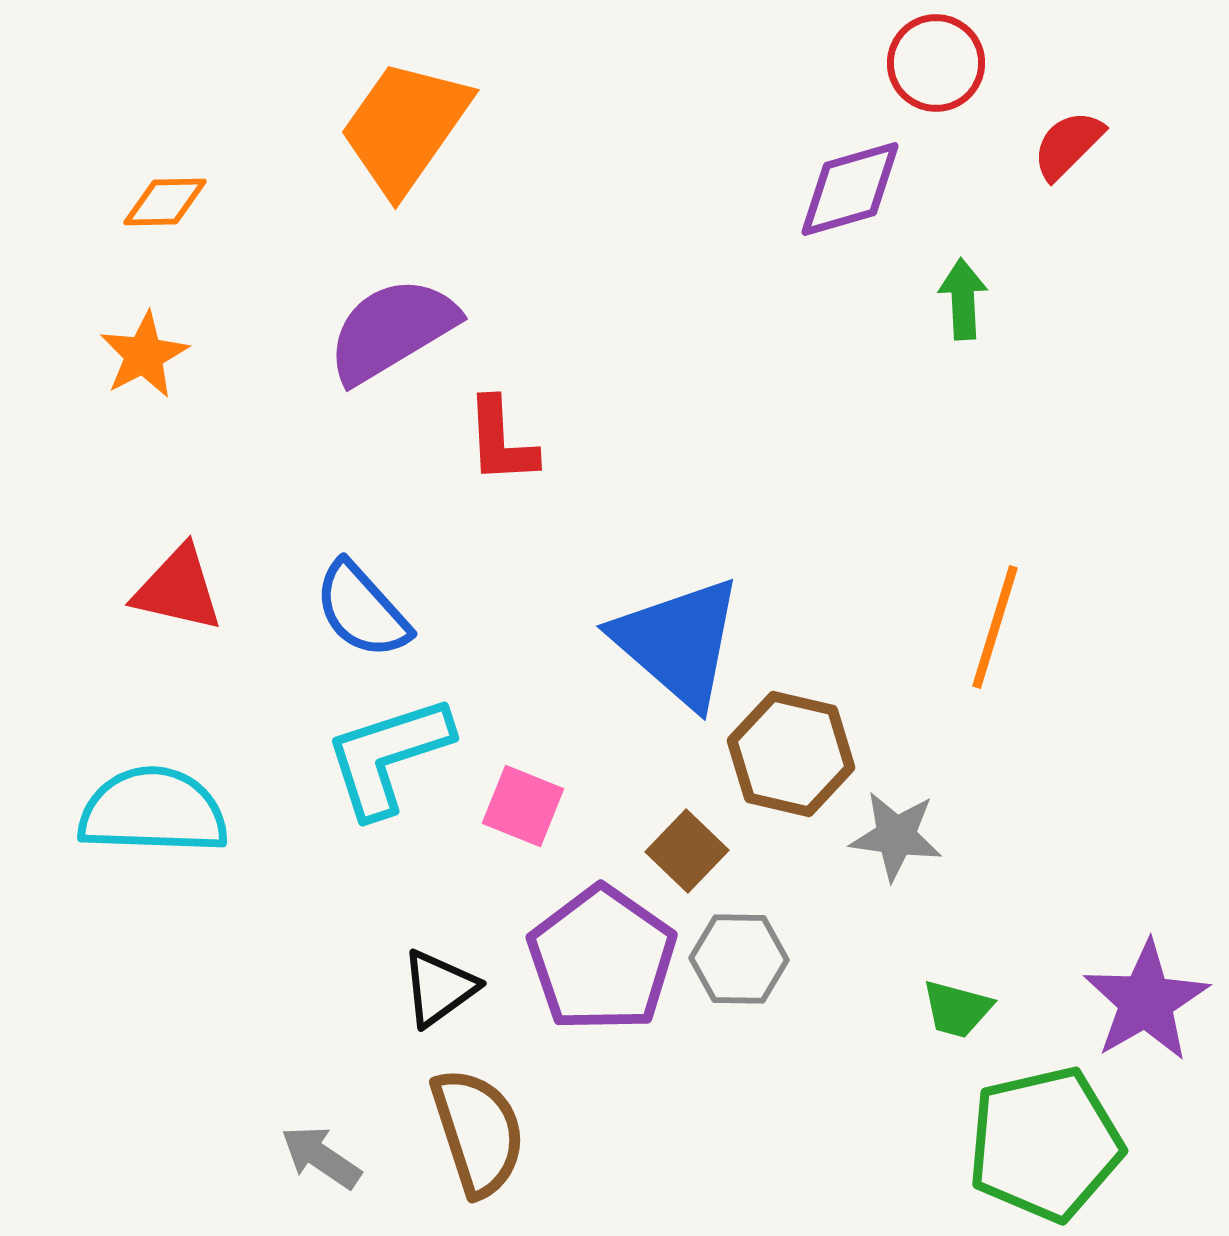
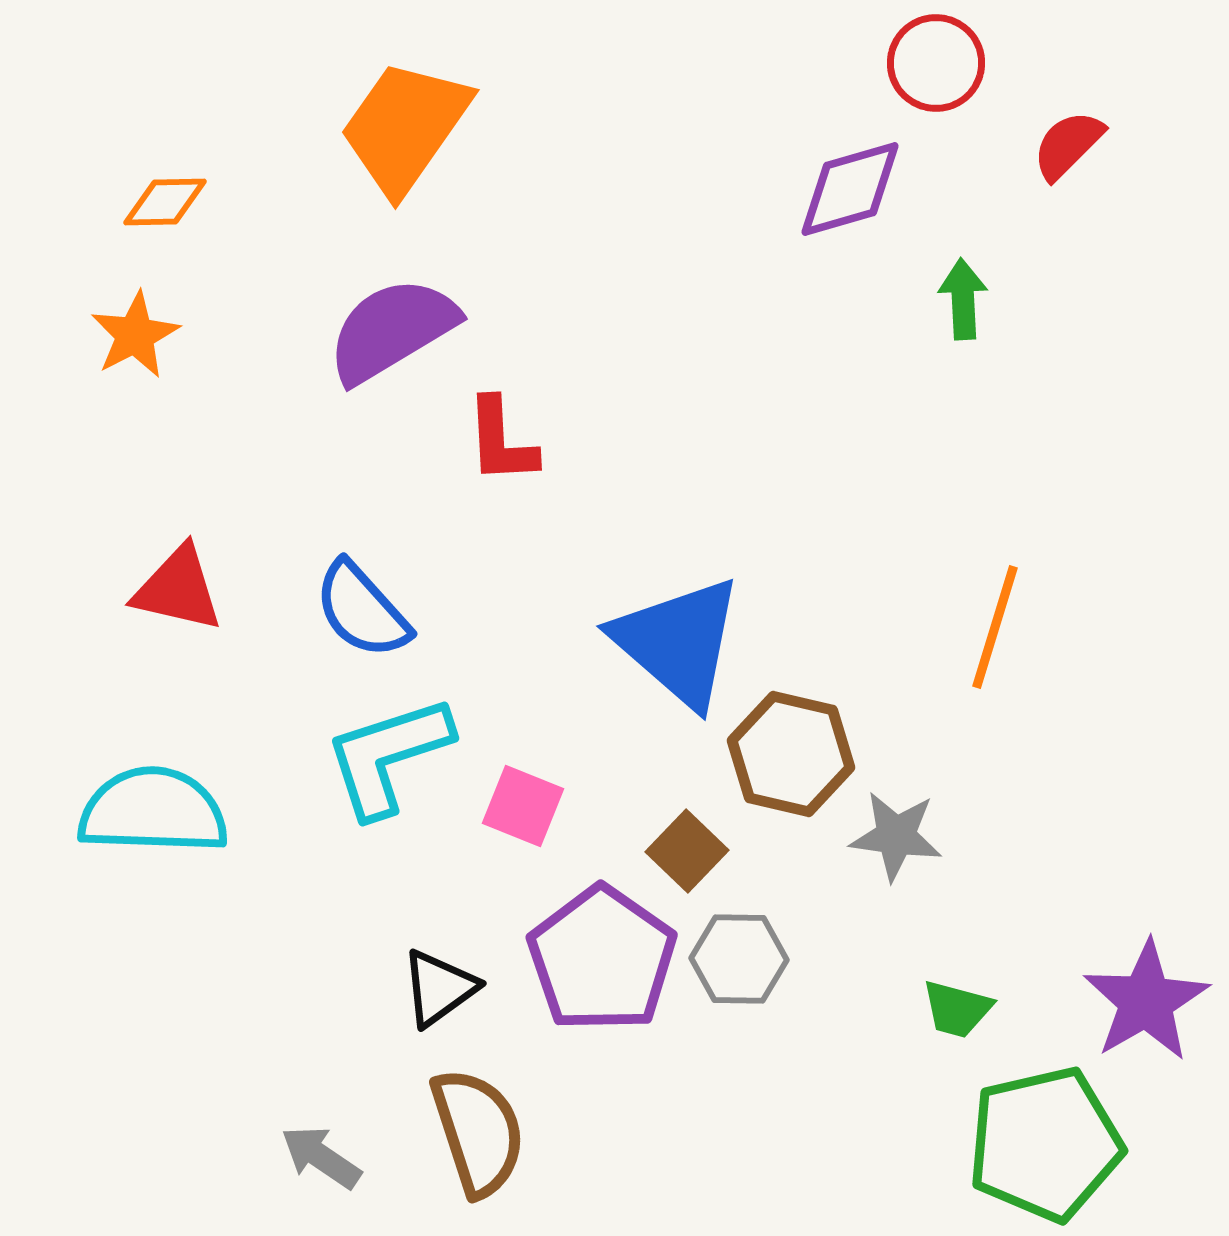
orange star: moved 9 px left, 20 px up
